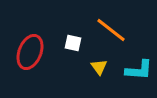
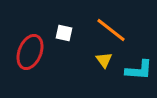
white square: moved 9 px left, 10 px up
yellow triangle: moved 5 px right, 7 px up
